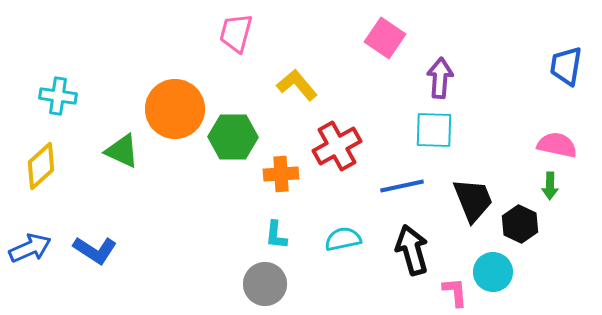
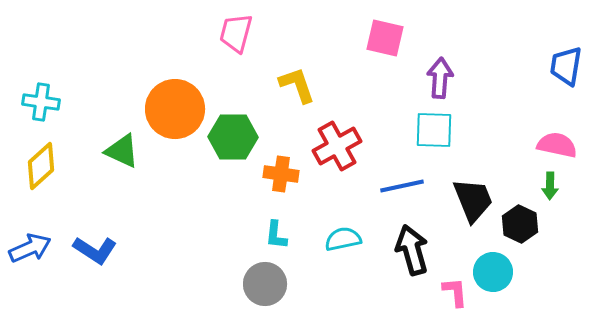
pink square: rotated 21 degrees counterclockwise
yellow L-shape: rotated 21 degrees clockwise
cyan cross: moved 17 px left, 6 px down
orange cross: rotated 12 degrees clockwise
